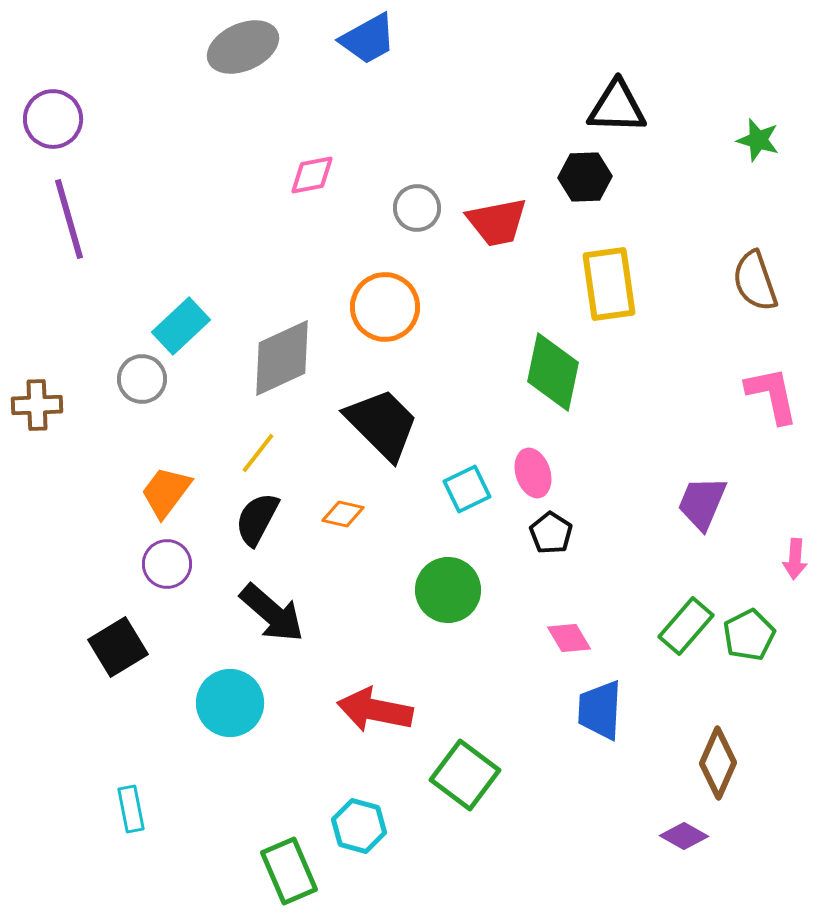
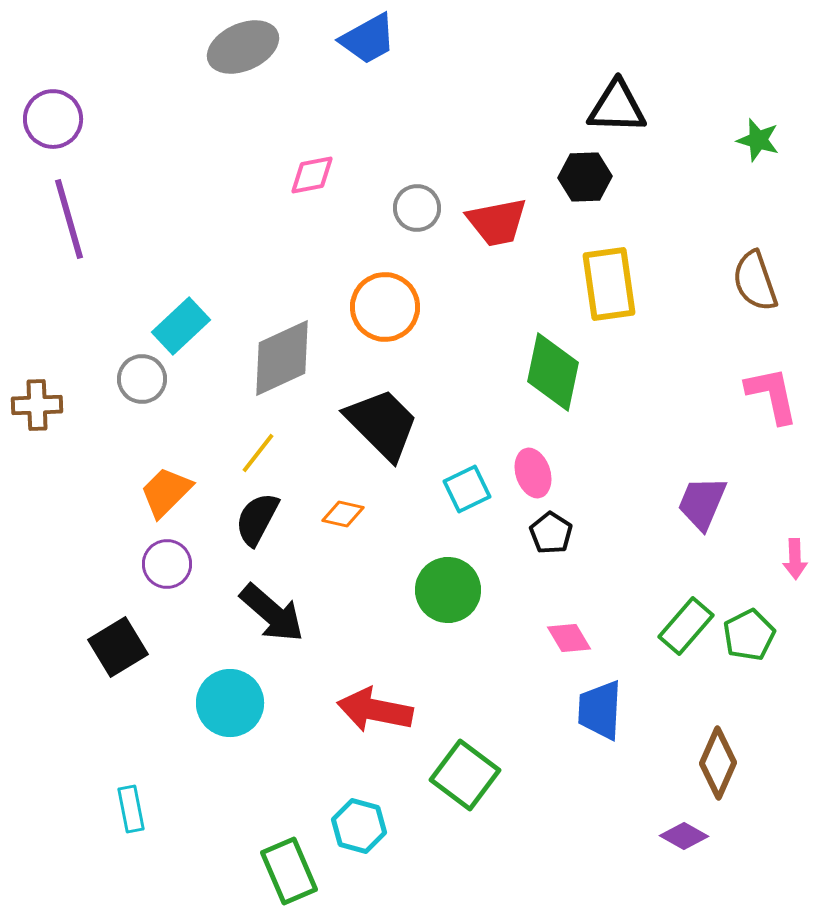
orange trapezoid at (166, 492): rotated 8 degrees clockwise
pink arrow at (795, 559): rotated 6 degrees counterclockwise
